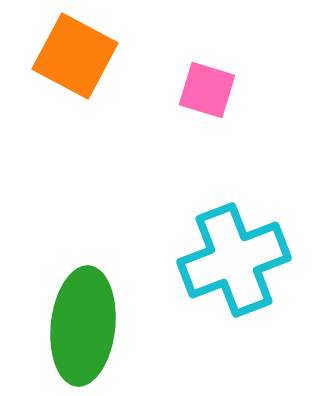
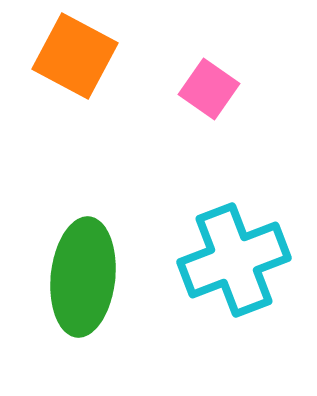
pink square: moved 2 px right, 1 px up; rotated 18 degrees clockwise
green ellipse: moved 49 px up
